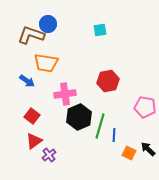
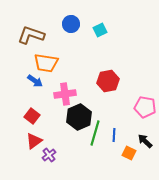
blue circle: moved 23 px right
cyan square: rotated 16 degrees counterclockwise
blue arrow: moved 8 px right
green line: moved 5 px left, 7 px down
black arrow: moved 3 px left, 8 px up
